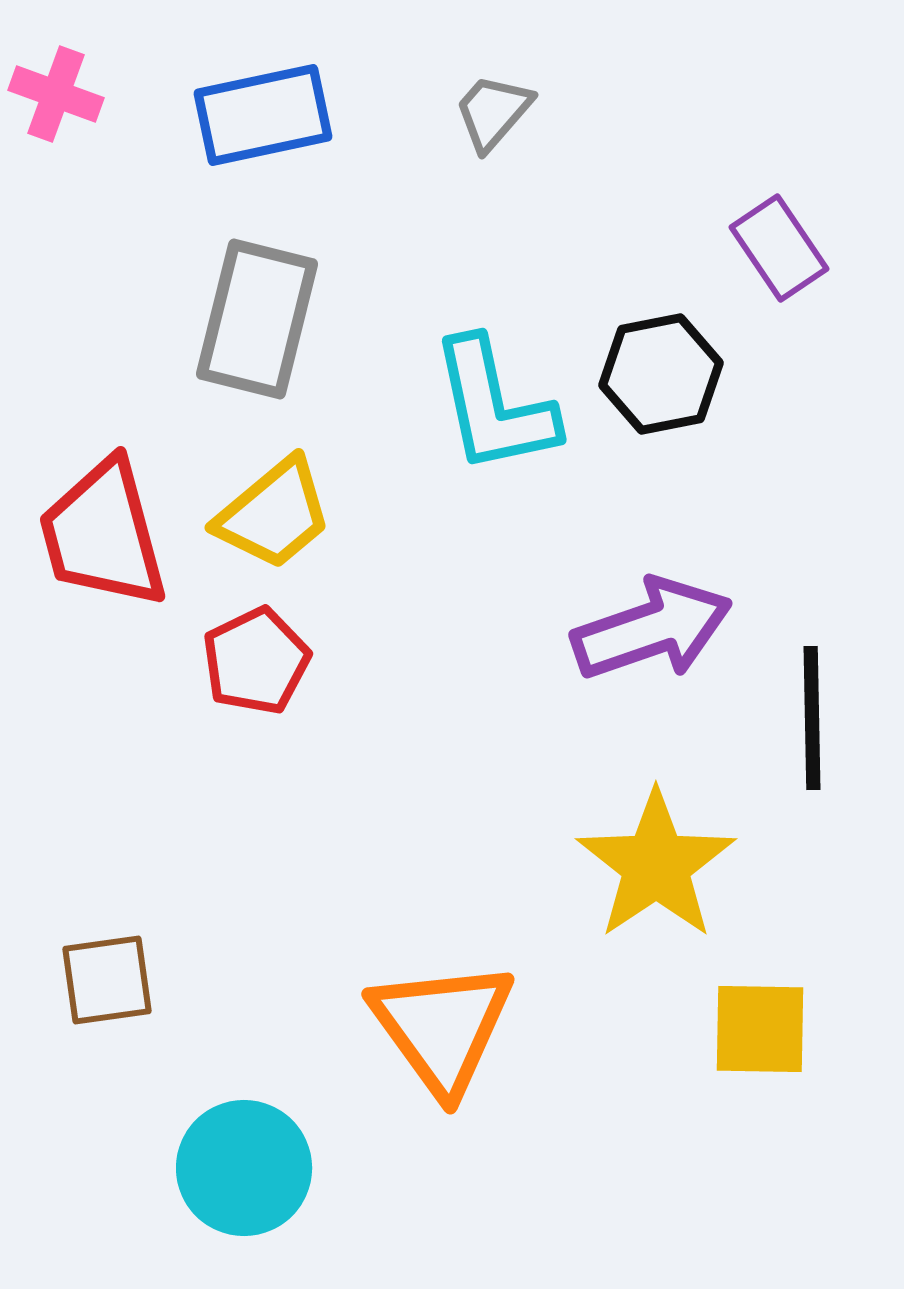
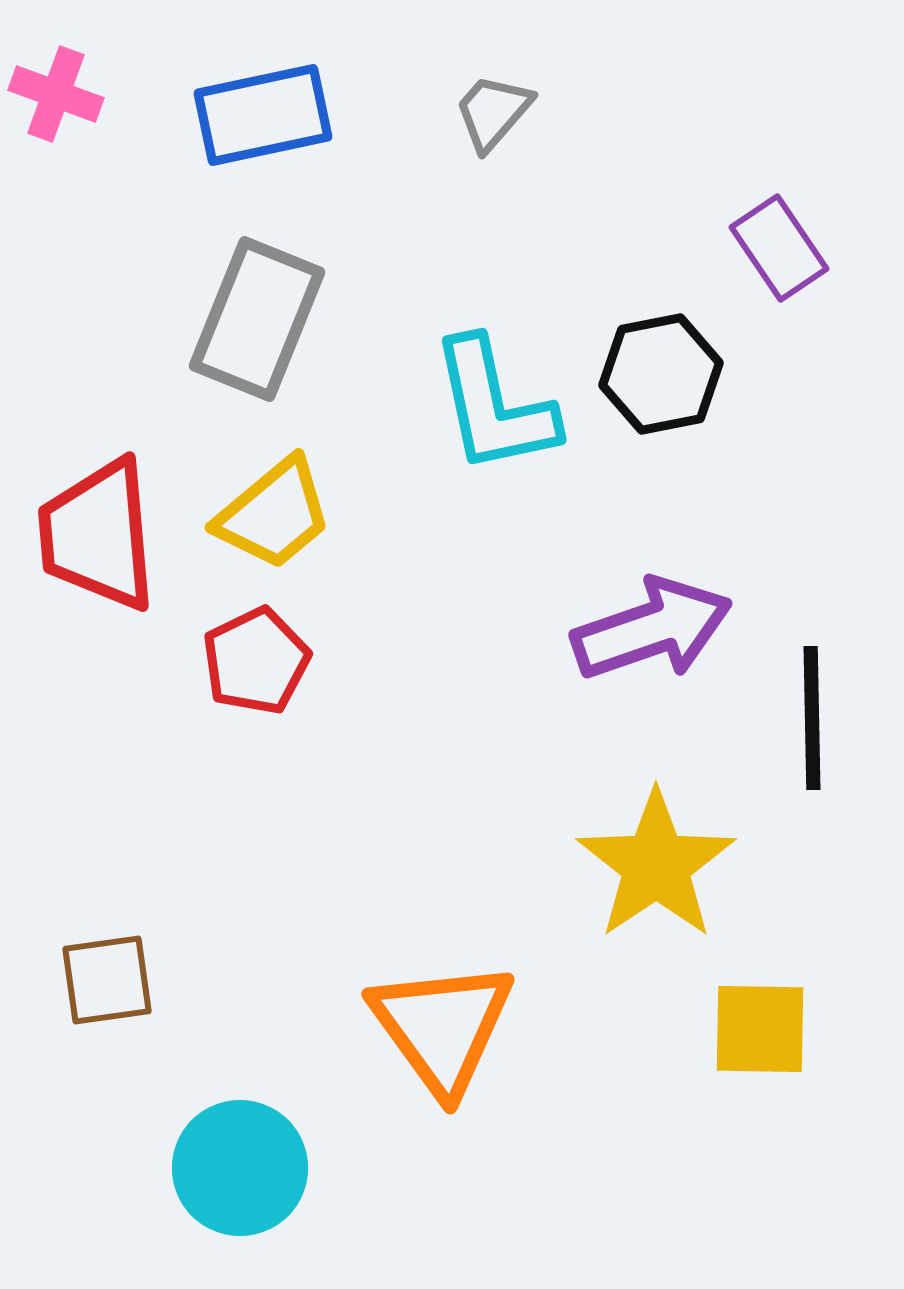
gray rectangle: rotated 8 degrees clockwise
red trapezoid: moved 5 px left, 1 px down; rotated 10 degrees clockwise
cyan circle: moved 4 px left
